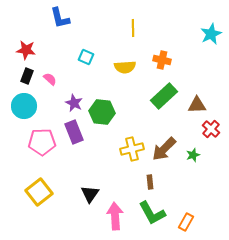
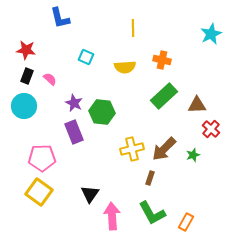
pink pentagon: moved 16 px down
brown rectangle: moved 4 px up; rotated 24 degrees clockwise
yellow square: rotated 16 degrees counterclockwise
pink arrow: moved 3 px left
